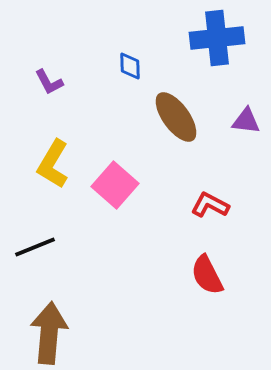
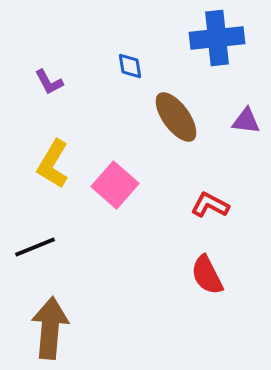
blue diamond: rotated 8 degrees counterclockwise
brown arrow: moved 1 px right, 5 px up
